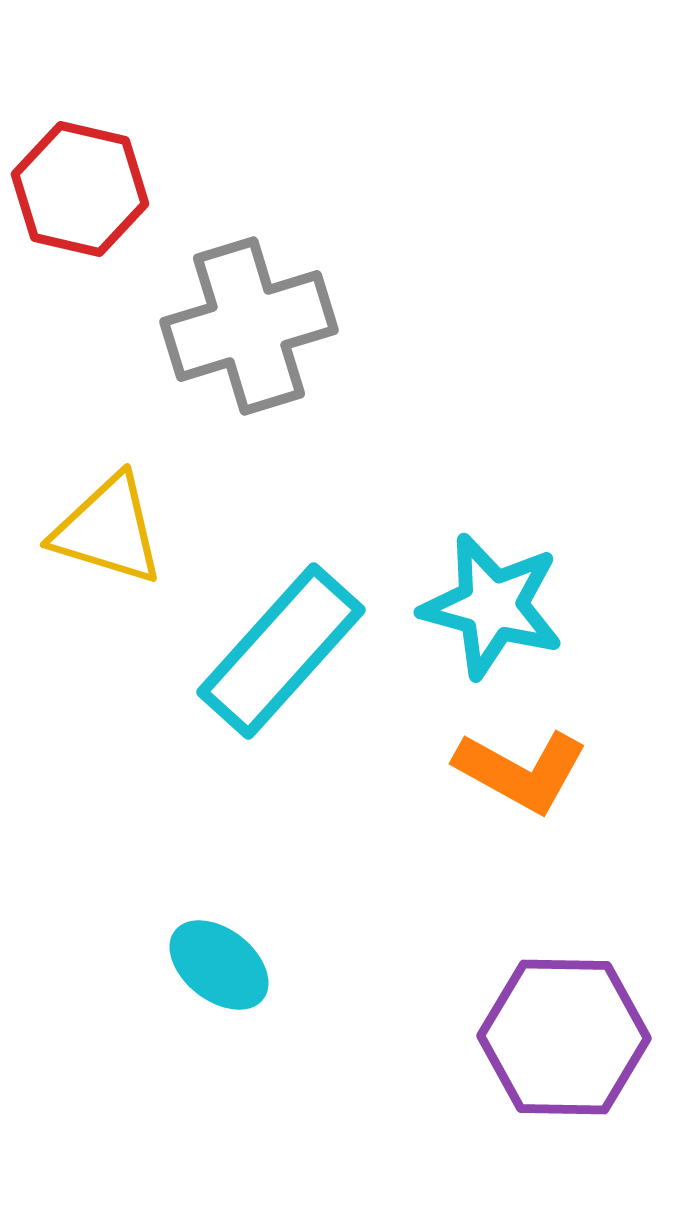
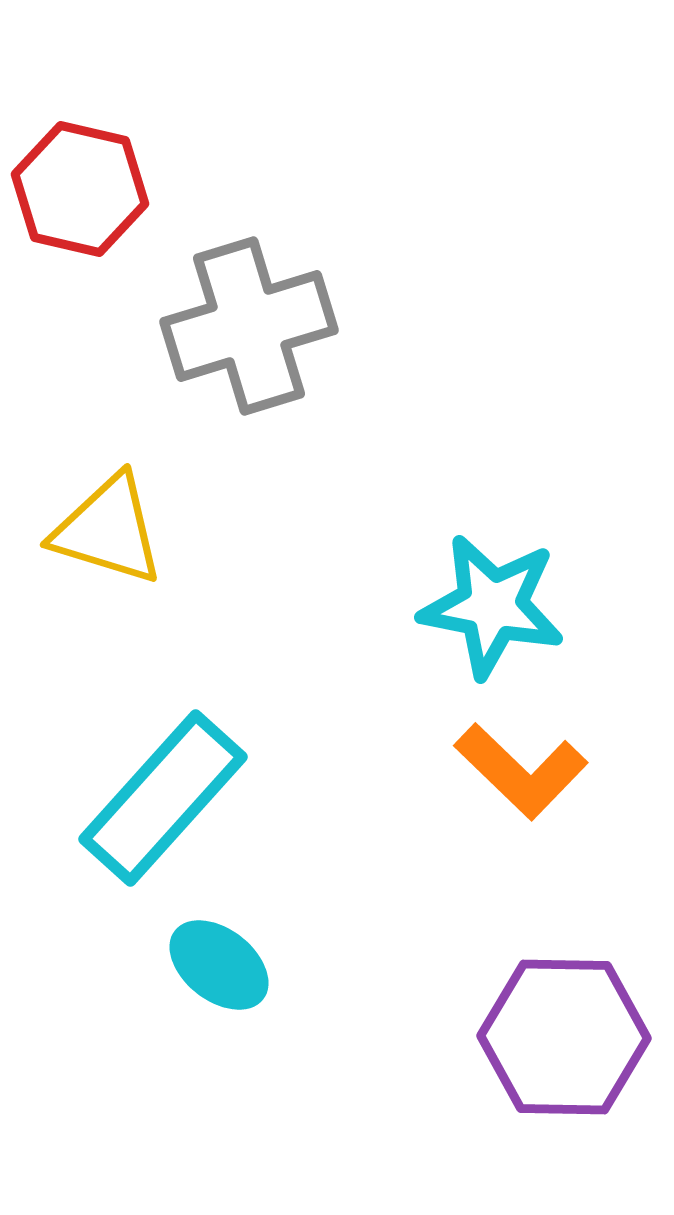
cyan star: rotated 4 degrees counterclockwise
cyan rectangle: moved 118 px left, 147 px down
orange L-shape: rotated 15 degrees clockwise
